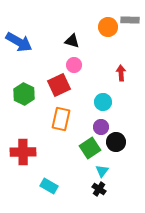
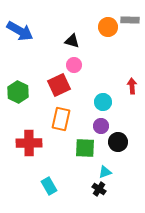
blue arrow: moved 1 px right, 11 px up
red arrow: moved 11 px right, 13 px down
green hexagon: moved 6 px left, 2 px up
purple circle: moved 1 px up
black circle: moved 2 px right
green square: moved 5 px left; rotated 35 degrees clockwise
red cross: moved 6 px right, 9 px up
cyan triangle: moved 3 px right, 1 px down; rotated 32 degrees clockwise
cyan rectangle: rotated 30 degrees clockwise
